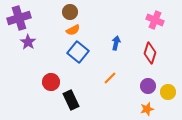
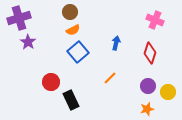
blue square: rotated 10 degrees clockwise
